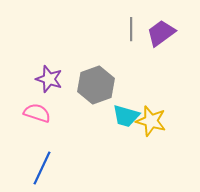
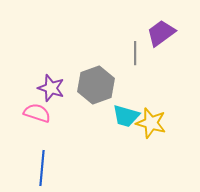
gray line: moved 4 px right, 24 px down
purple star: moved 2 px right, 9 px down
yellow star: moved 2 px down
blue line: rotated 20 degrees counterclockwise
